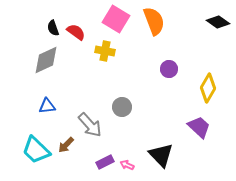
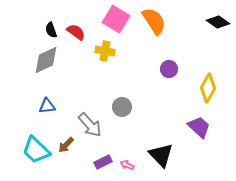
orange semicircle: rotated 12 degrees counterclockwise
black semicircle: moved 2 px left, 2 px down
purple rectangle: moved 2 px left
